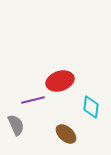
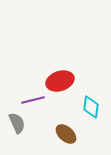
gray semicircle: moved 1 px right, 2 px up
